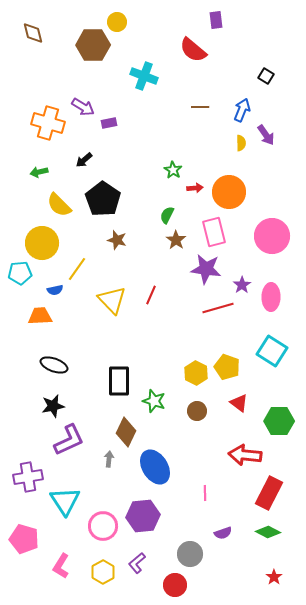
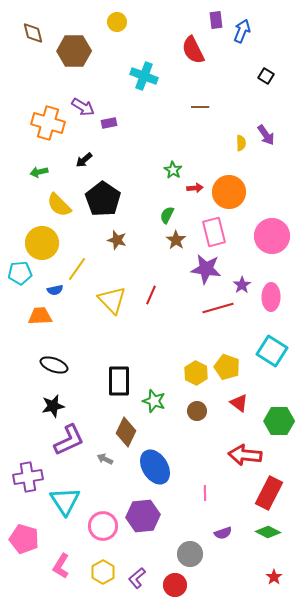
brown hexagon at (93, 45): moved 19 px left, 6 px down
red semicircle at (193, 50): rotated 24 degrees clockwise
blue arrow at (242, 110): moved 79 px up
gray arrow at (109, 459): moved 4 px left; rotated 70 degrees counterclockwise
purple L-shape at (137, 563): moved 15 px down
